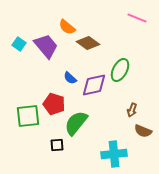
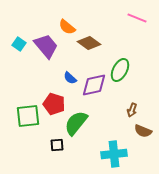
brown diamond: moved 1 px right
